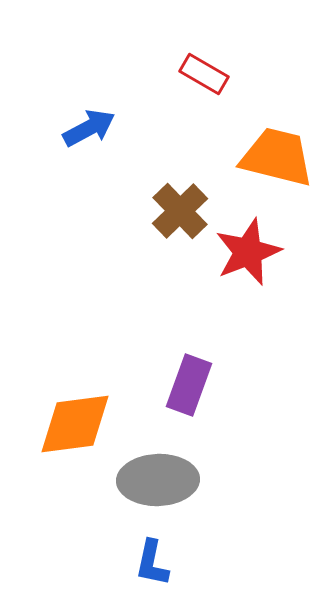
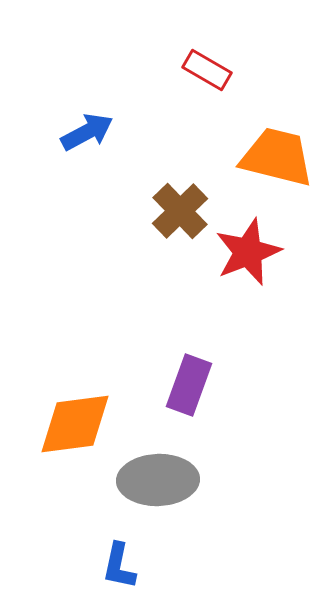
red rectangle: moved 3 px right, 4 px up
blue arrow: moved 2 px left, 4 px down
blue L-shape: moved 33 px left, 3 px down
